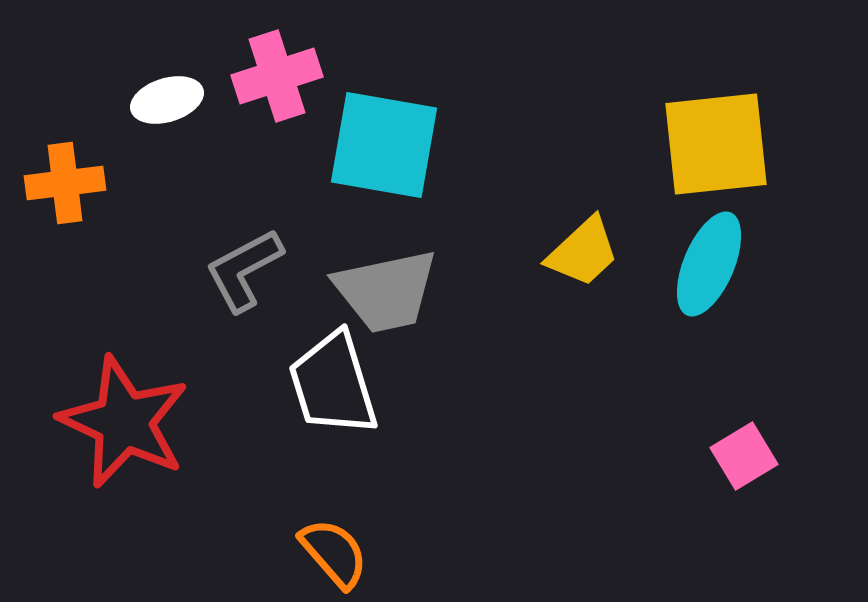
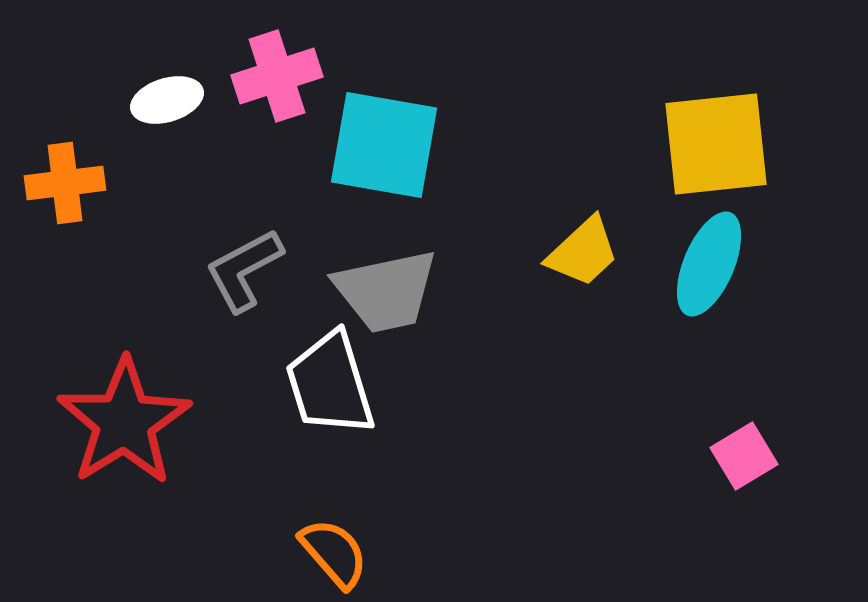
white trapezoid: moved 3 px left
red star: rotated 15 degrees clockwise
